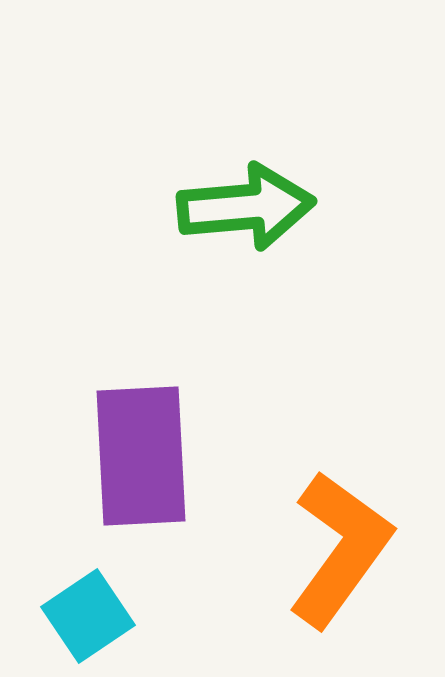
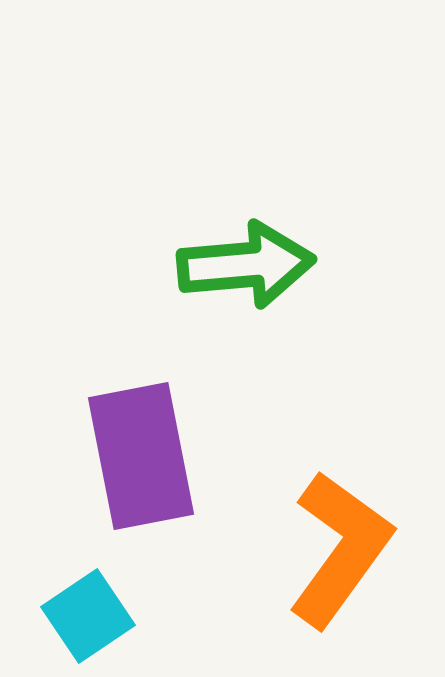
green arrow: moved 58 px down
purple rectangle: rotated 8 degrees counterclockwise
